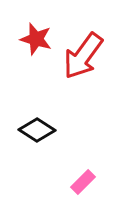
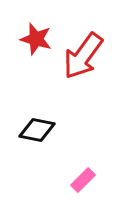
black diamond: rotated 21 degrees counterclockwise
pink rectangle: moved 2 px up
